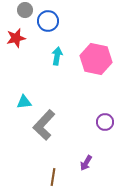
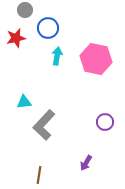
blue circle: moved 7 px down
brown line: moved 14 px left, 2 px up
